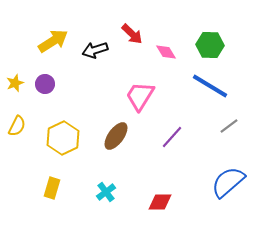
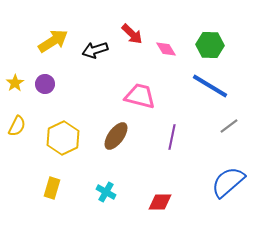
pink diamond: moved 3 px up
yellow star: rotated 12 degrees counterclockwise
pink trapezoid: rotated 72 degrees clockwise
purple line: rotated 30 degrees counterclockwise
cyan cross: rotated 24 degrees counterclockwise
